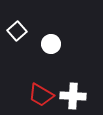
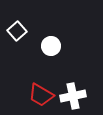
white circle: moved 2 px down
white cross: rotated 15 degrees counterclockwise
